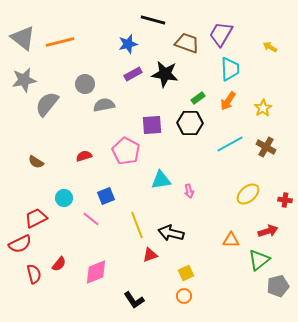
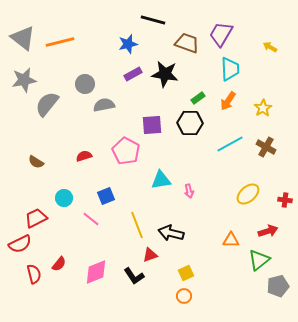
black L-shape at (134, 300): moved 24 px up
